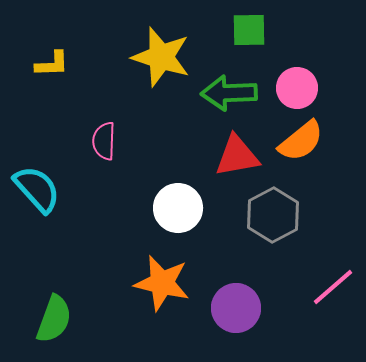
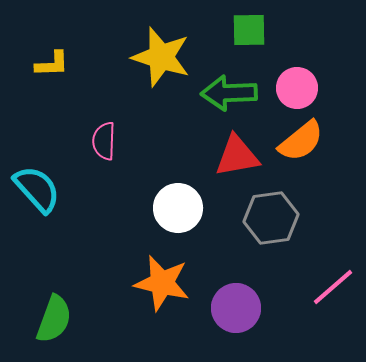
gray hexagon: moved 2 px left, 3 px down; rotated 20 degrees clockwise
